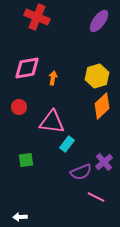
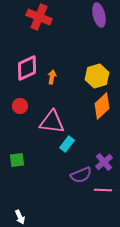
red cross: moved 2 px right
purple ellipse: moved 6 px up; rotated 50 degrees counterclockwise
pink diamond: rotated 16 degrees counterclockwise
orange arrow: moved 1 px left, 1 px up
red circle: moved 1 px right, 1 px up
green square: moved 9 px left
purple semicircle: moved 3 px down
pink line: moved 7 px right, 7 px up; rotated 24 degrees counterclockwise
white arrow: rotated 112 degrees counterclockwise
